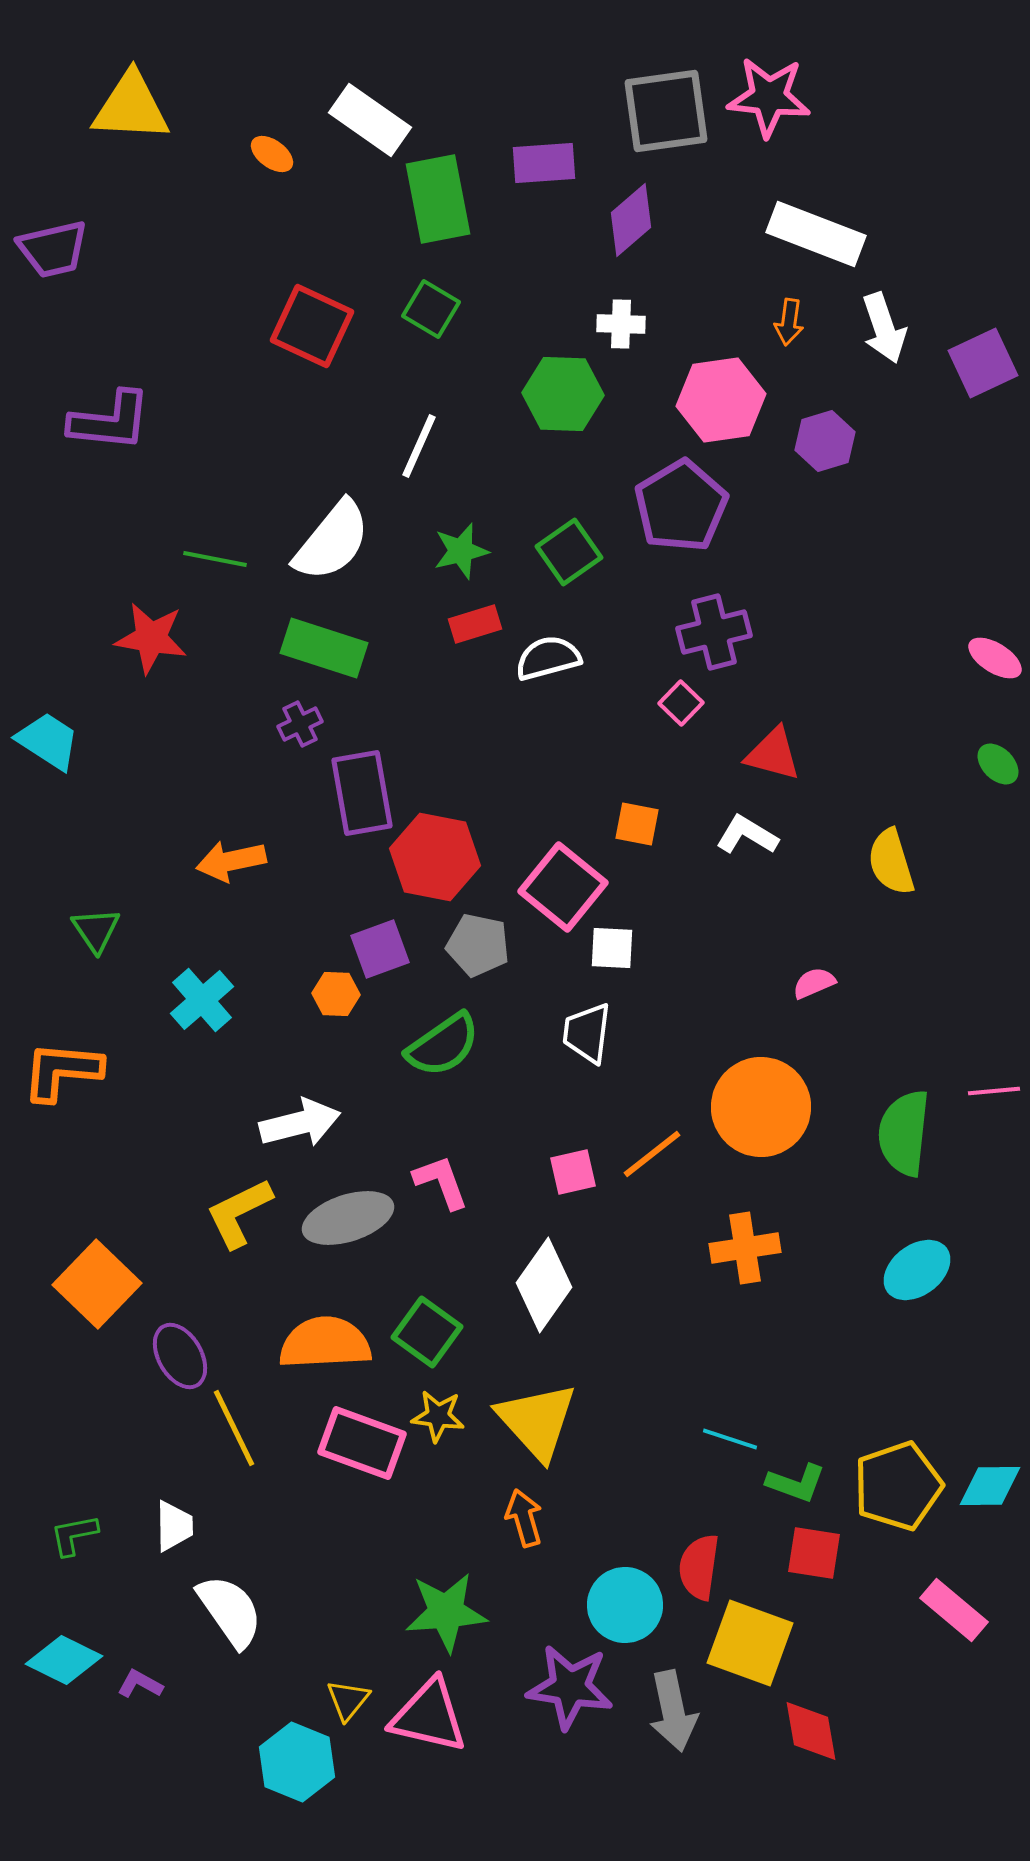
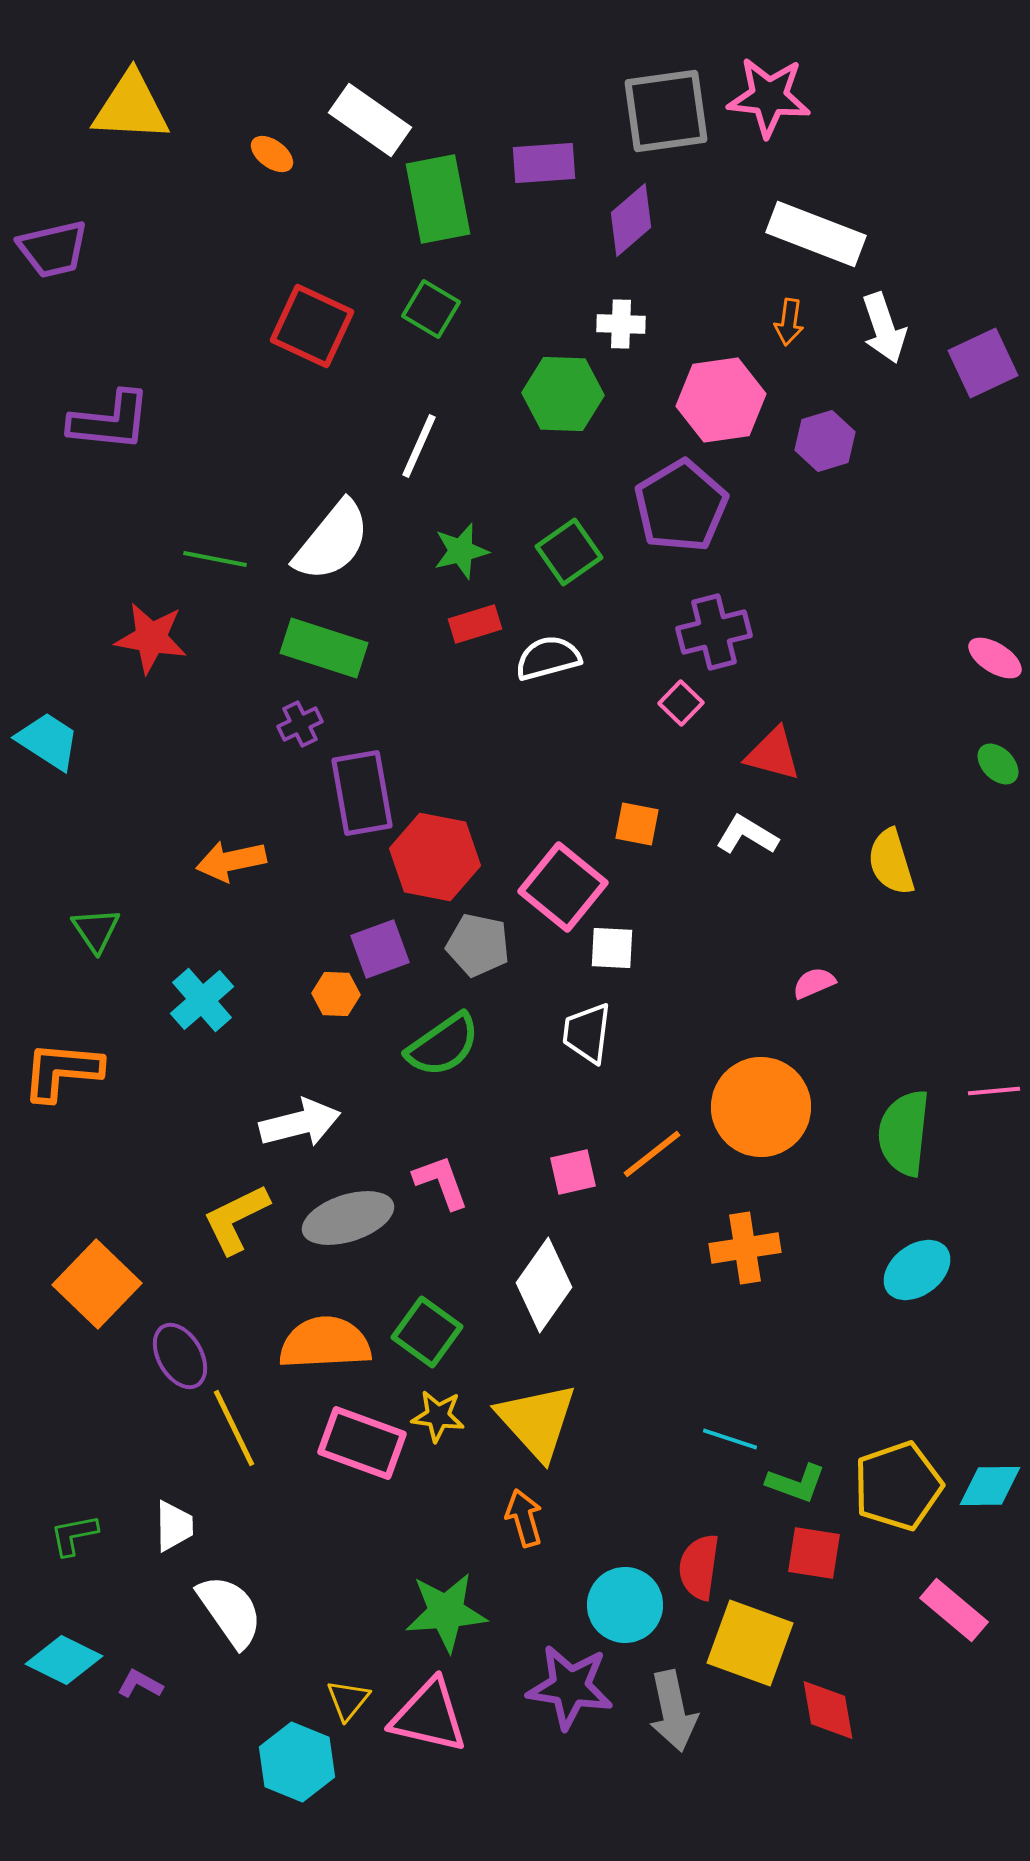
yellow L-shape at (239, 1213): moved 3 px left, 6 px down
red diamond at (811, 1731): moved 17 px right, 21 px up
